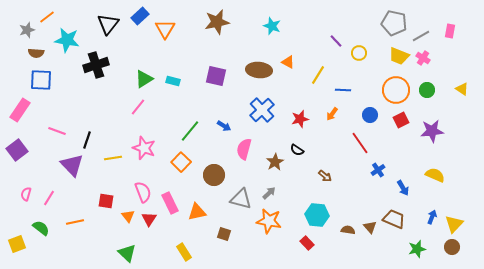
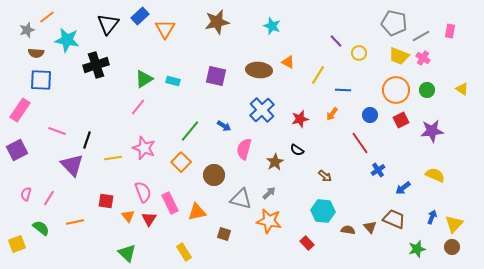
purple square at (17, 150): rotated 10 degrees clockwise
blue arrow at (403, 188): rotated 84 degrees clockwise
cyan hexagon at (317, 215): moved 6 px right, 4 px up
